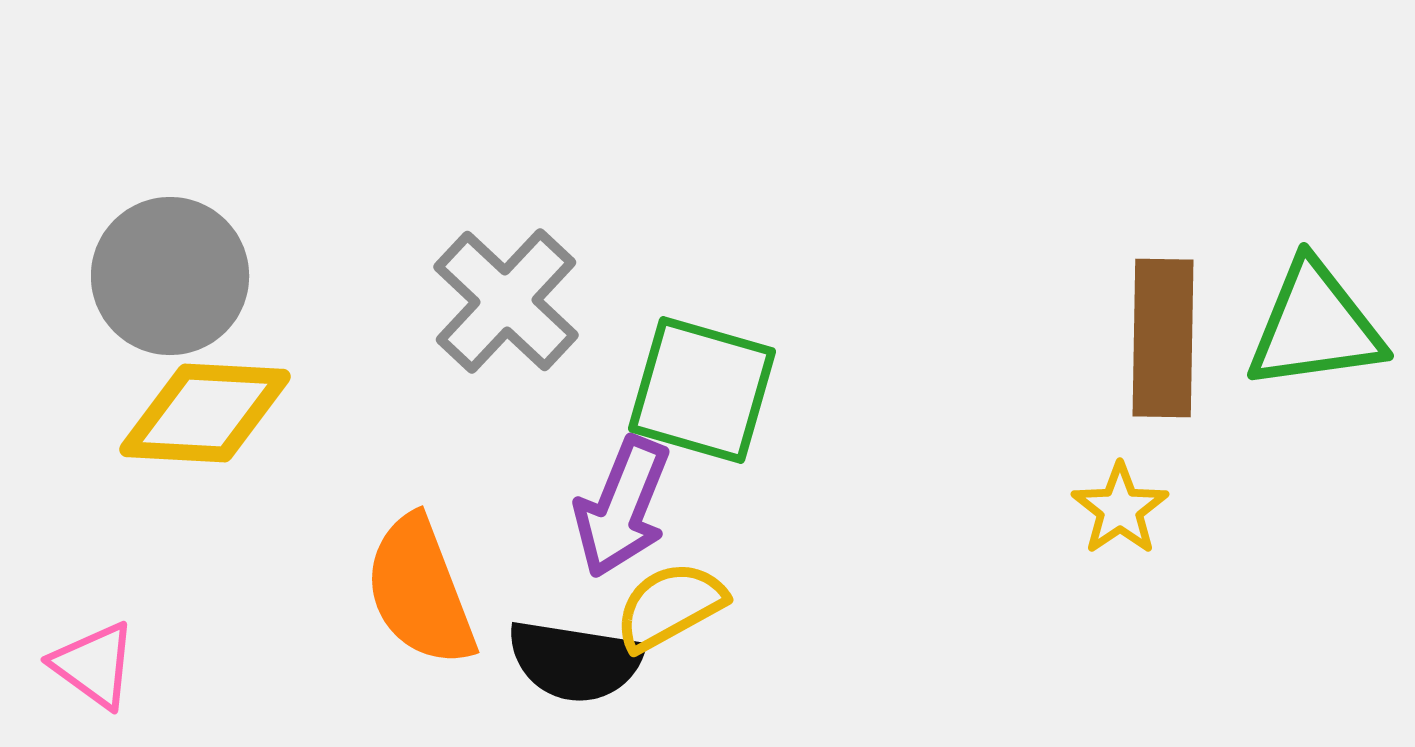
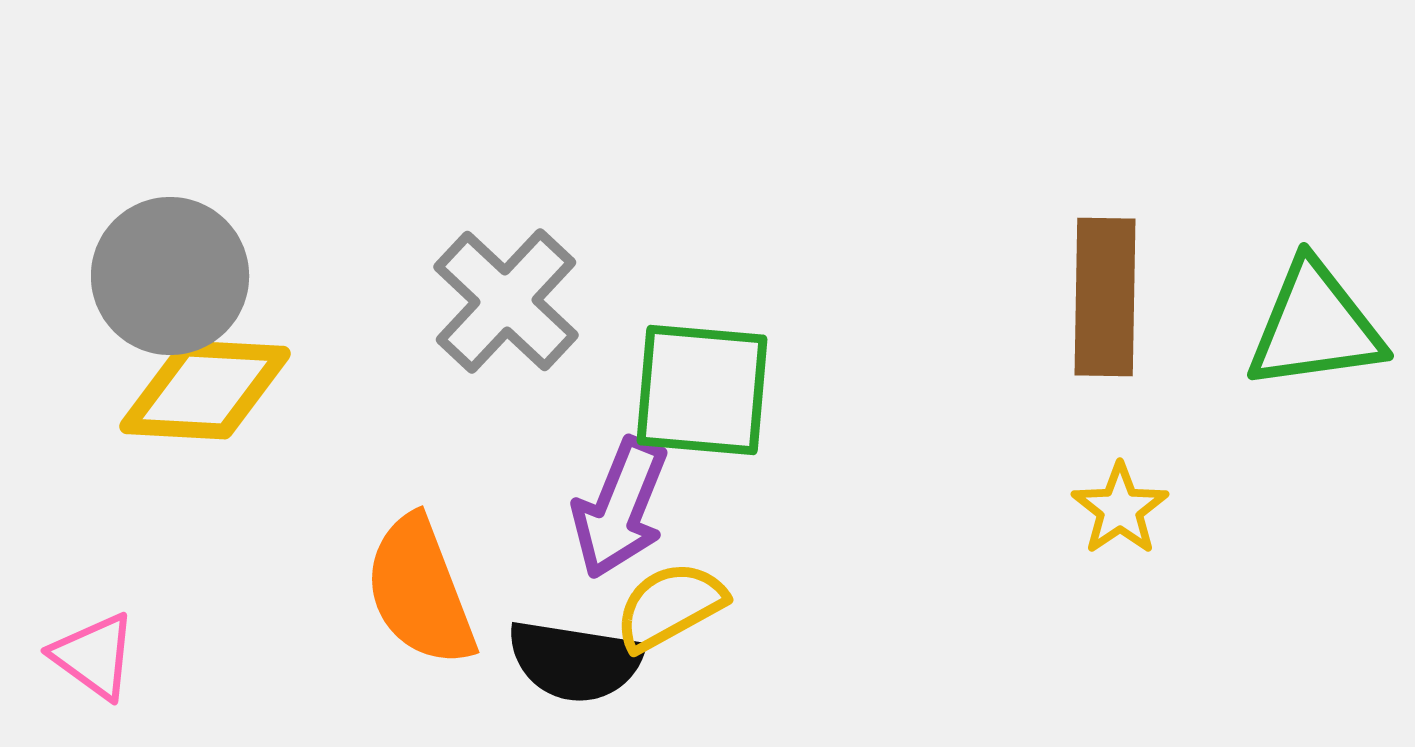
brown rectangle: moved 58 px left, 41 px up
green square: rotated 11 degrees counterclockwise
yellow diamond: moved 23 px up
purple arrow: moved 2 px left, 1 px down
pink triangle: moved 9 px up
